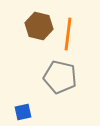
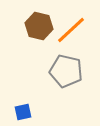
orange line: moved 3 px right, 4 px up; rotated 40 degrees clockwise
gray pentagon: moved 6 px right, 6 px up
